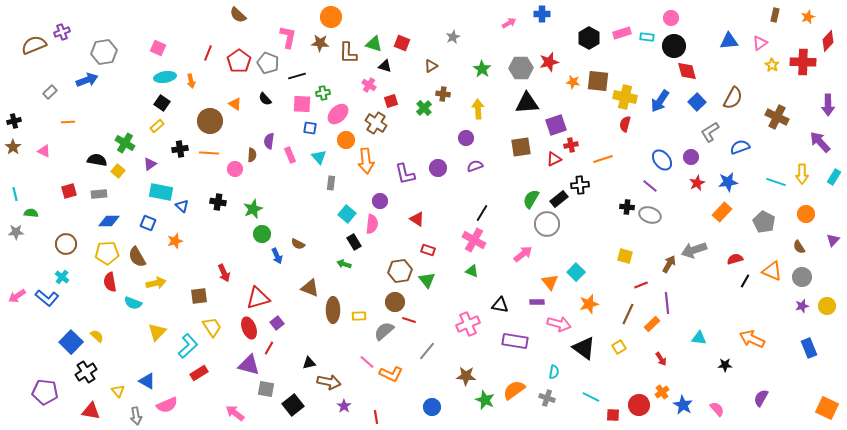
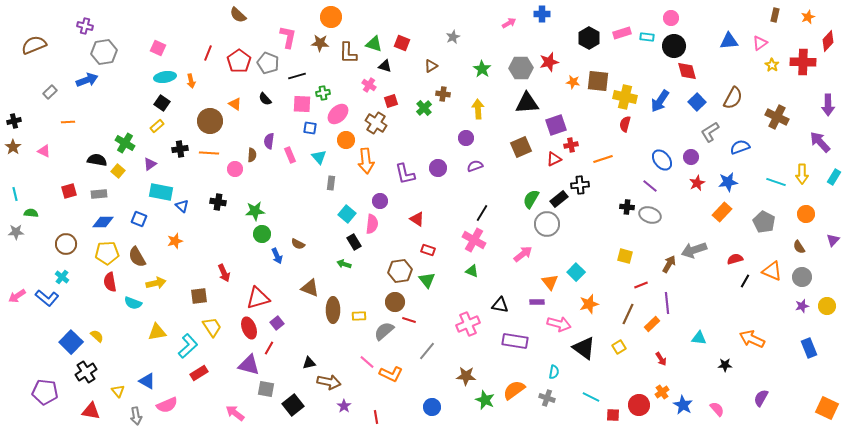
purple cross at (62, 32): moved 23 px right, 6 px up; rotated 35 degrees clockwise
brown square at (521, 147): rotated 15 degrees counterclockwise
green star at (253, 209): moved 2 px right, 2 px down; rotated 18 degrees clockwise
blue diamond at (109, 221): moved 6 px left, 1 px down
blue square at (148, 223): moved 9 px left, 4 px up
yellow triangle at (157, 332): rotated 36 degrees clockwise
